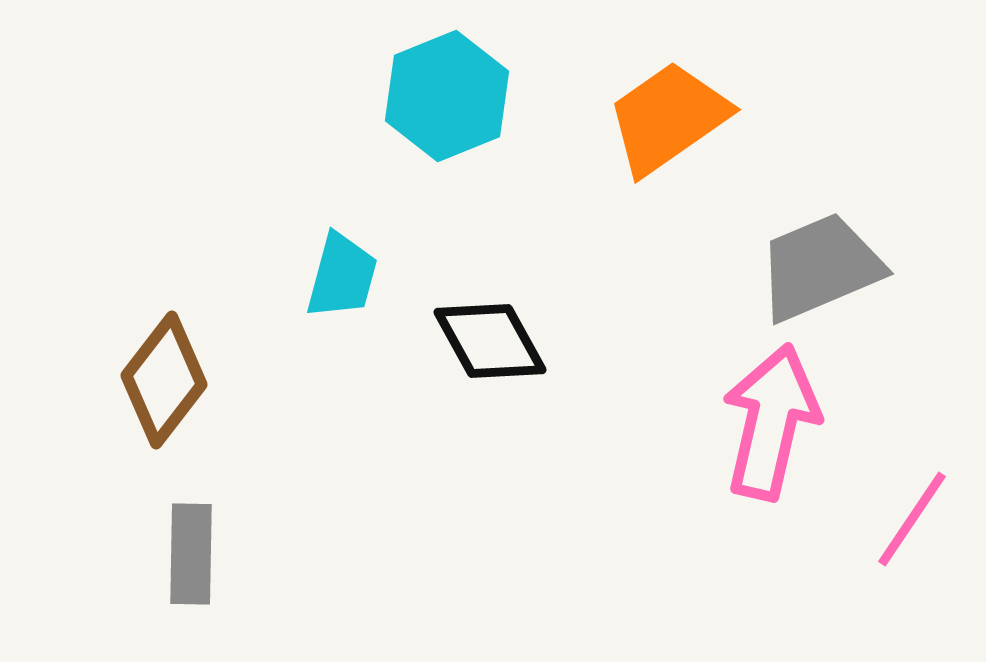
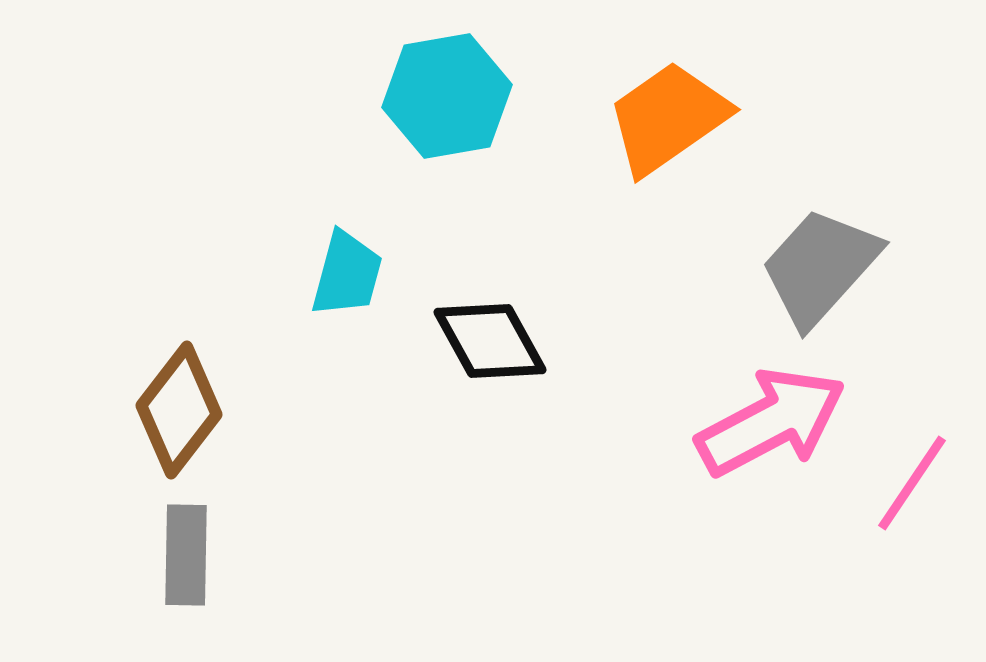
cyan hexagon: rotated 12 degrees clockwise
gray trapezoid: rotated 25 degrees counterclockwise
cyan trapezoid: moved 5 px right, 2 px up
brown diamond: moved 15 px right, 30 px down
pink arrow: rotated 49 degrees clockwise
pink line: moved 36 px up
gray rectangle: moved 5 px left, 1 px down
